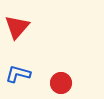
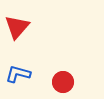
red circle: moved 2 px right, 1 px up
